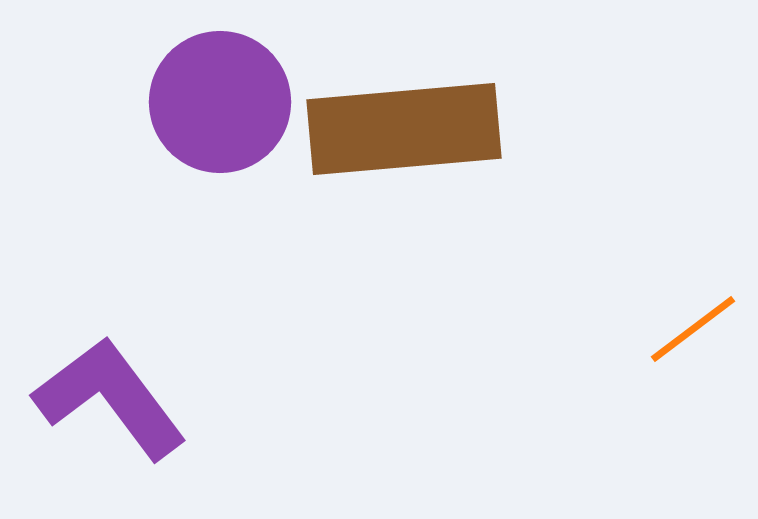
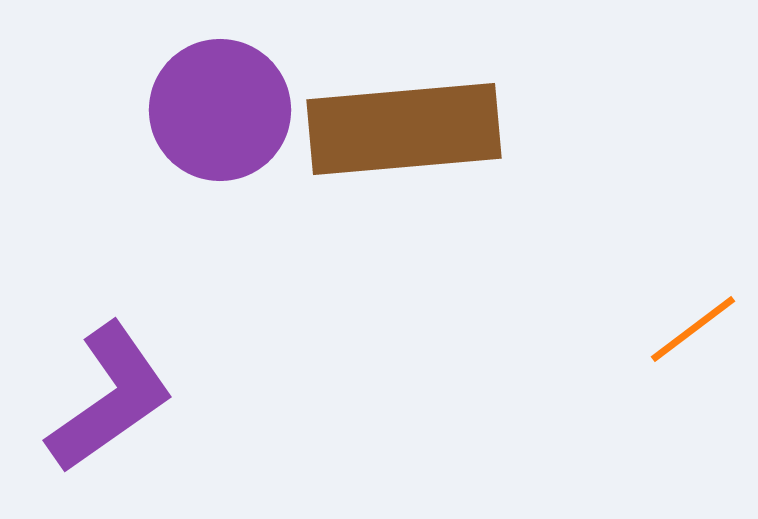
purple circle: moved 8 px down
purple L-shape: rotated 92 degrees clockwise
